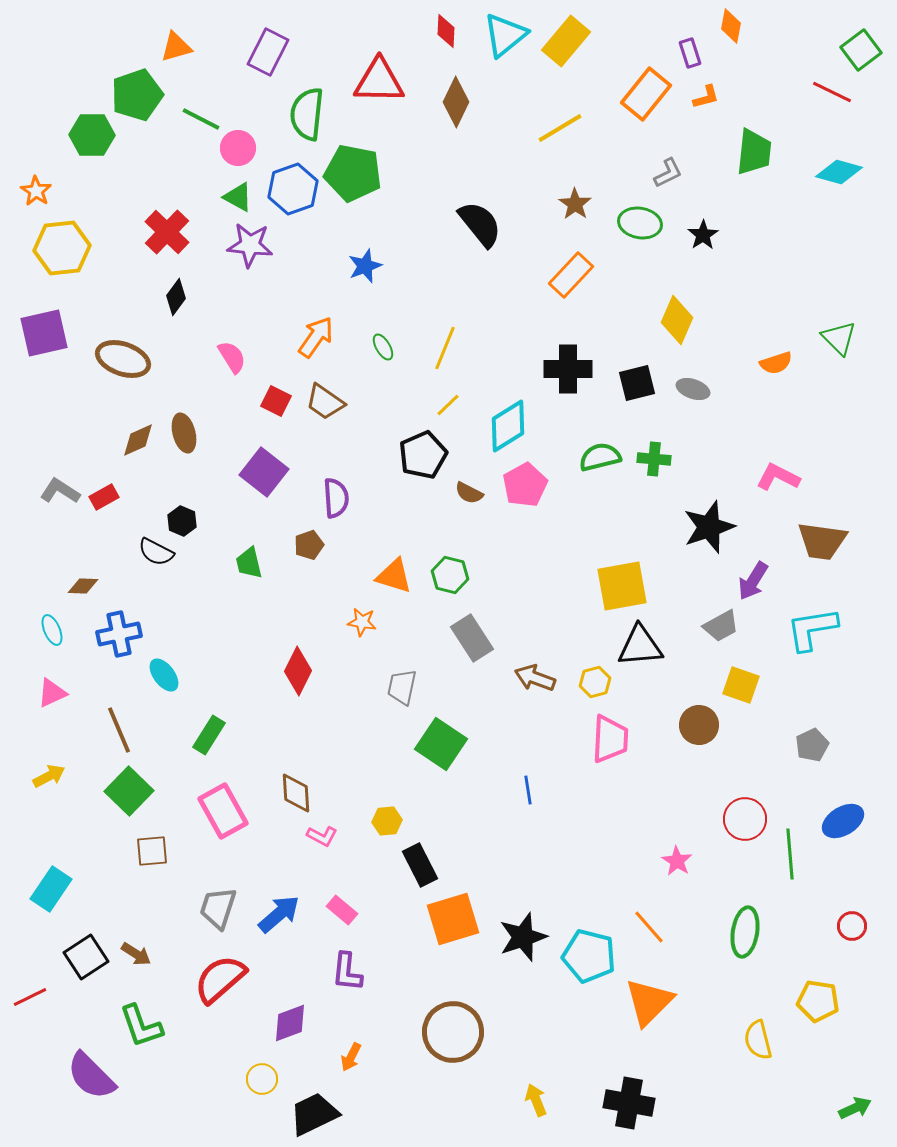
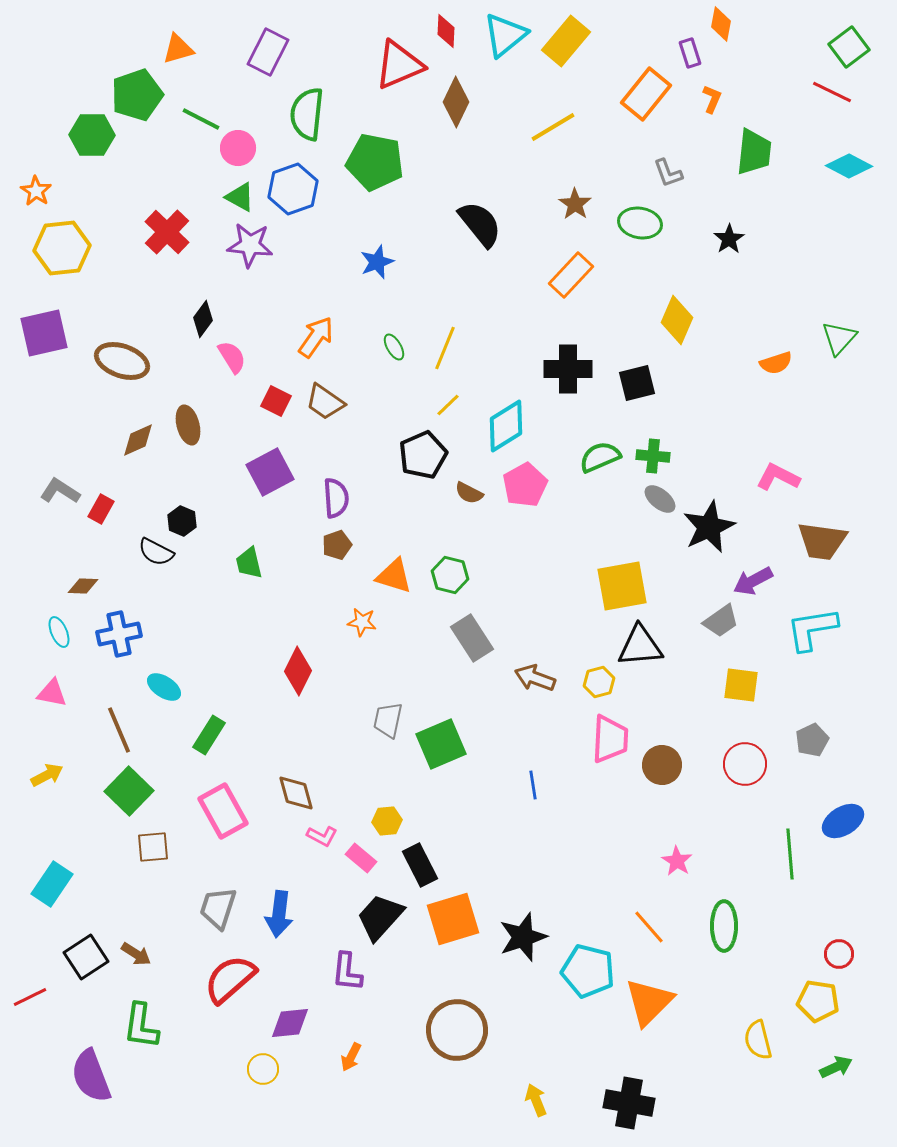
orange diamond at (731, 26): moved 10 px left, 2 px up
orange triangle at (176, 47): moved 2 px right, 2 px down
green square at (861, 50): moved 12 px left, 3 px up
red triangle at (379, 81): moved 20 px right, 16 px up; rotated 24 degrees counterclockwise
orange L-shape at (706, 97): moved 6 px right, 2 px down; rotated 52 degrees counterclockwise
yellow line at (560, 128): moved 7 px left, 1 px up
cyan diamond at (839, 172): moved 10 px right, 6 px up; rotated 12 degrees clockwise
green pentagon at (353, 173): moved 22 px right, 11 px up
gray L-shape at (668, 173): rotated 96 degrees clockwise
green triangle at (238, 197): moved 2 px right
black star at (703, 235): moved 26 px right, 4 px down
blue star at (365, 266): moved 12 px right, 4 px up
black diamond at (176, 297): moved 27 px right, 22 px down
green triangle at (839, 338): rotated 27 degrees clockwise
green ellipse at (383, 347): moved 11 px right
brown ellipse at (123, 359): moved 1 px left, 2 px down
gray ellipse at (693, 389): moved 33 px left, 110 px down; rotated 20 degrees clockwise
cyan diamond at (508, 426): moved 2 px left
brown ellipse at (184, 433): moved 4 px right, 8 px up
green semicircle at (600, 457): rotated 9 degrees counterclockwise
green cross at (654, 459): moved 1 px left, 3 px up
purple square at (264, 472): moved 6 px right; rotated 24 degrees clockwise
red rectangle at (104, 497): moved 3 px left, 12 px down; rotated 32 degrees counterclockwise
black star at (709, 527): rotated 6 degrees counterclockwise
brown pentagon at (309, 545): moved 28 px right
purple arrow at (753, 581): rotated 30 degrees clockwise
gray trapezoid at (721, 626): moved 5 px up; rotated 6 degrees counterclockwise
cyan ellipse at (52, 630): moved 7 px right, 2 px down
cyan ellipse at (164, 675): moved 12 px down; rotated 20 degrees counterclockwise
yellow hexagon at (595, 682): moved 4 px right
yellow square at (741, 685): rotated 12 degrees counterclockwise
gray trapezoid at (402, 687): moved 14 px left, 33 px down
pink triangle at (52, 693): rotated 36 degrees clockwise
brown circle at (699, 725): moved 37 px left, 40 px down
green square at (441, 744): rotated 33 degrees clockwise
gray pentagon at (812, 745): moved 5 px up
yellow arrow at (49, 776): moved 2 px left, 1 px up
blue line at (528, 790): moved 5 px right, 5 px up
brown diamond at (296, 793): rotated 12 degrees counterclockwise
red circle at (745, 819): moved 55 px up
brown square at (152, 851): moved 1 px right, 4 px up
cyan rectangle at (51, 889): moved 1 px right, 5 px up
pink rectangle at (342, 910): moved 19 px right, 52 px up
blue arrow at (279, 914): rotated 138 degrees clockwise
red circle at (852, 926): moved 13 px left, 28 px down
green ellipse at (745, 932): moved 21 px left, 6 px up; rotated 9 degrees counterclockwise
cyan pentagon at (589, 956): moved 1 px left, 15 px down
red semicircle at (220, 979): moved 10 px right
purple diamond at (290, 1023): rotated 15 degrees clockwise
green L-shape at (141, 1026): rotated 27 degrees clockwise
brown circle at (453, 1032): moved 4 px right, 2 px up
purple semicircle at (91, 1076): rotated 24 degrees clockwise
yellow circle at (262, 1079): moved 1 px right, 10 px up
green arrow at (855, 1108): moved 19 px left, 41 px up
black trapezoid at (314, 1114): moved 66 px right, 197 px up; rotated 22 degrees counterclockwise
